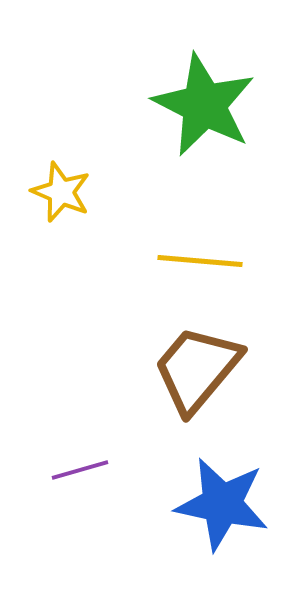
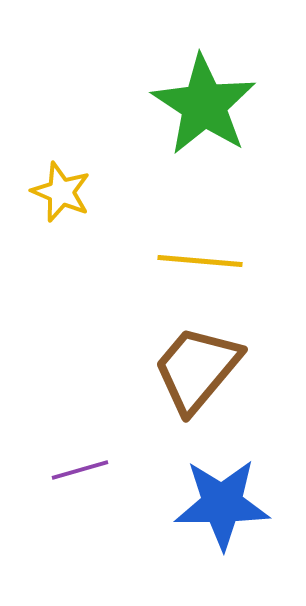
green star: rotated 6 degrees clockwise
blue star: rotated 12 degrees counterclockwise
